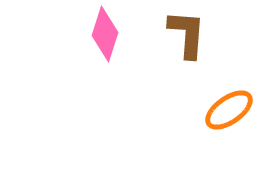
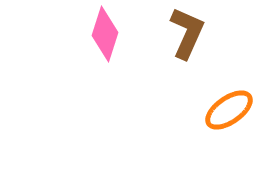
brown L-shape: moved 1 px up; rotated 20 degrees clockwise
